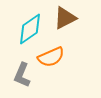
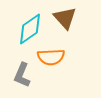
brown triangle: rotated 45 degrees counterclockwise
orange semicircle: rotated 20 degrees clockwise
